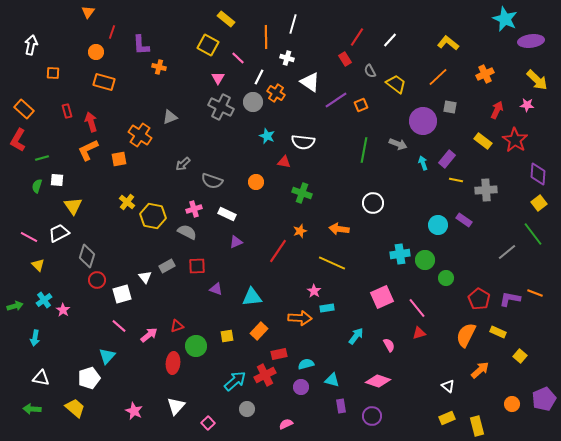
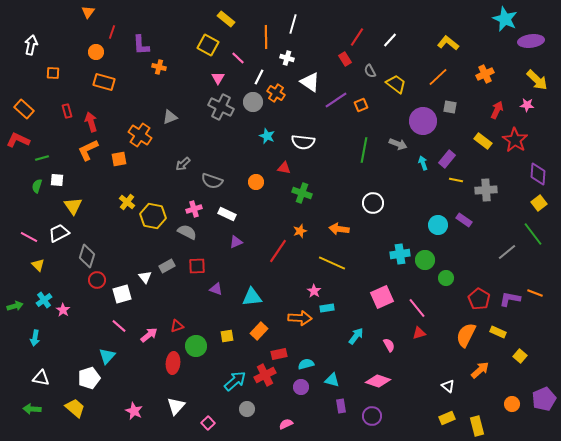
red L-shape at (18, 140): rotated 85 degrees clockwise
red triangle at (284, 162): moved 6 px down
